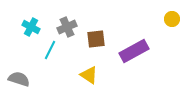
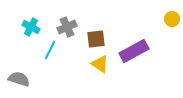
yellow triangle: moved 11 px right, 11 px up
